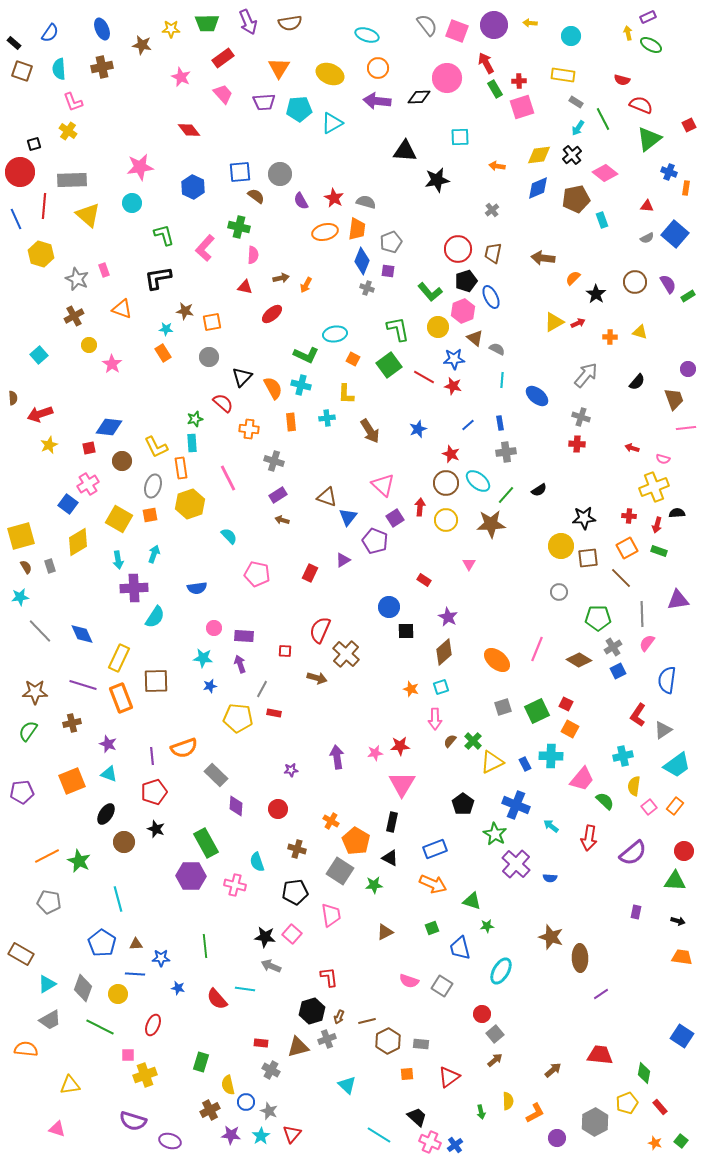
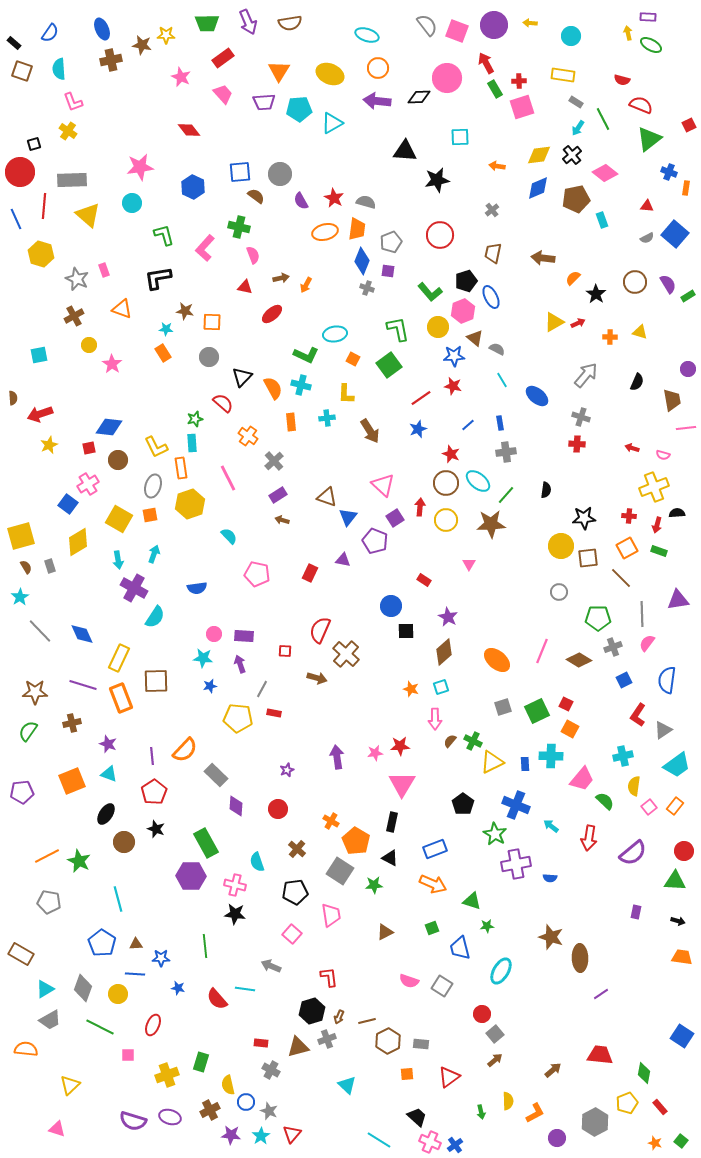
purple rectangle at (648, 17): rotated 28 degrees clockwise
yellow star at (171, 29): moved 5 px left, 6 px down
brown cross at (102, 67): moved 9 px right, 7 px up
orange triangle at (279, 68): moved 3 px down
red circle at (458, 249): moved 18 px left, 14 px up
pink semicircle at (253, 255): rotated 24 degrees counterclockwise
orange square at (212, 322): rotated 12 degrees clockwise
cyan square at (39, 355): rotated 30 degrees clockwise
blue star at (454, 359): moved 3 px up
red line at (424, 377): moved 3 px left, 21 px down; rotated 65 degrees counterclockwise
cyan line at (502, 380): rotated 35 degrees counterclockwise
black semicircle at (637, 382): rotated 18 degrees counterclockwise
brown trapezoid at (674, 399): moved 2 px left, 1 px down; rotated 10 degrees clockwise
orange cross at (249, 429): moved 1 px left, 7 px down; rotated 30 degrees clockwise
pink semicircle at (663, 459): moved 4 px up
brown circle at (122, 461): moved 4 px left, 1 px up
gray cross at (274, 461): rotated 30 degrees clockwise
black semicircle at (539, 490): moved 7 px right; rotated 49 degrees counterclockwise
purple triangle at (343, 560): rotated 42 degrees clockwise
purple cross at (134, 588): rotated 32 degrees clockwise
cyan star at (20, 597): rotated 24 degrees counterclockwise
blue circle at (389, 607): moved 2 px right, 1 px up
pink circle at (214, 628): moved 6 px down
gray cross at (613, 647): rotated 12 degrees clockwise
pink line at (537, 649): moved 5 px right, 2 px down
blue square at (618, 671): moved 6 px right, 9 px down
green cross at (473, 741): rotated 18 degrees counterclockwise
orange semicircle at (184, 748): moved 1 px right, 2 px down; rotated 28 degrees counterclockwise
blue rectangle at (525, 764): rotated 24 degrees clockwise
purple star at (291, 770): moved 4 px left; rotated 16 degrees counterclockwise
red pentagon at (154, 792): rotated 15 degrees counterclockwise
brown cross at (297, 849): rotated 24 degrees clockwise
purple cross at (516, 864): rotated 36 degrees clockwise
black star at (265, 937): moved 30 px left, 23 px up
cyan triangle at (47, 984): moved 2 px left, 5 px down
yellow cross at (145, 1075): moved 22 px right
yellow triangle at (70, 1085): rotated 35 degrees counterclockwise
cyan line at (379, 1135): moved 5 px down
purple ellipse at (170, 1141): moved 24 px up
